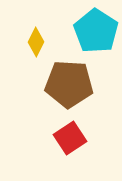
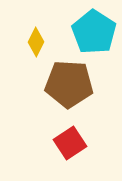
cyan pentagon: moved 2 px left, 1 px down
red square: moved 5 px down
